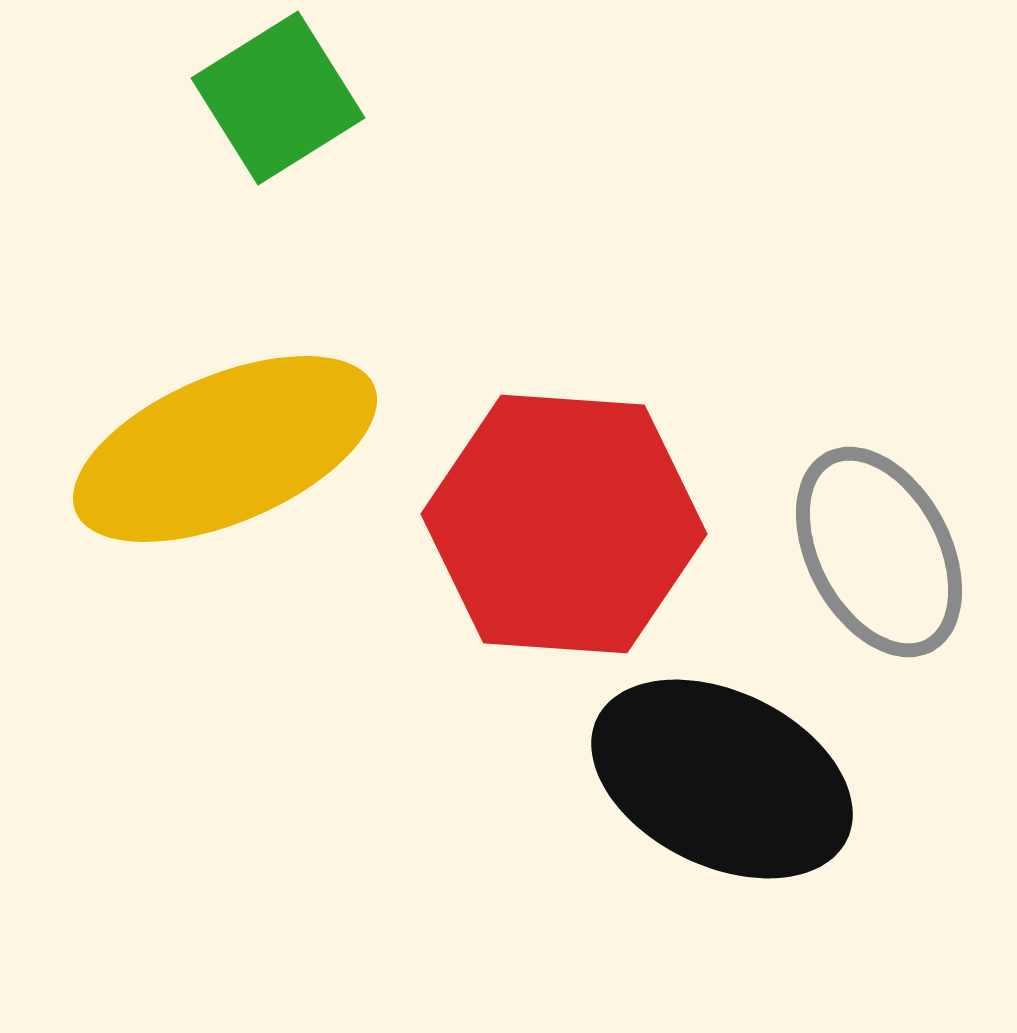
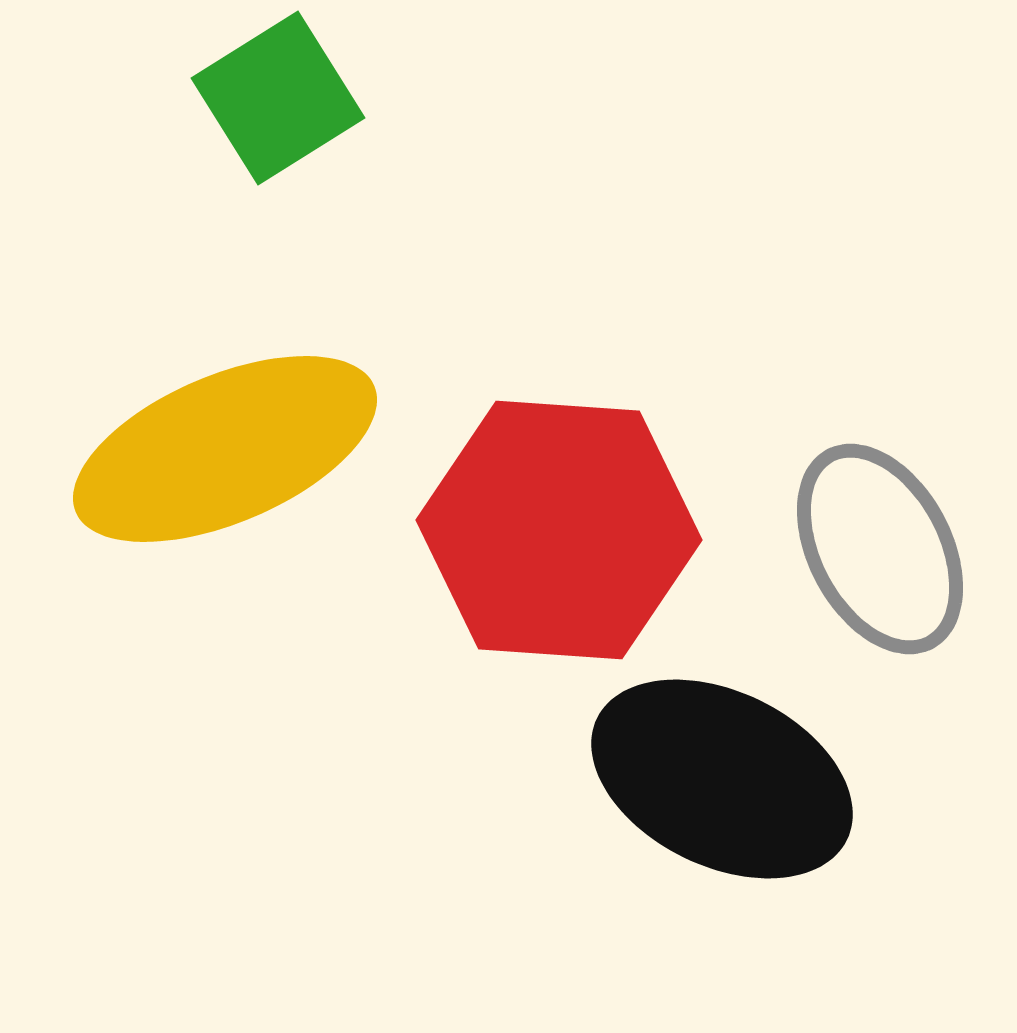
red hexagon: moved 5 px left, 6 px down
gray ellipse: moved 1 px right, 3 px up
